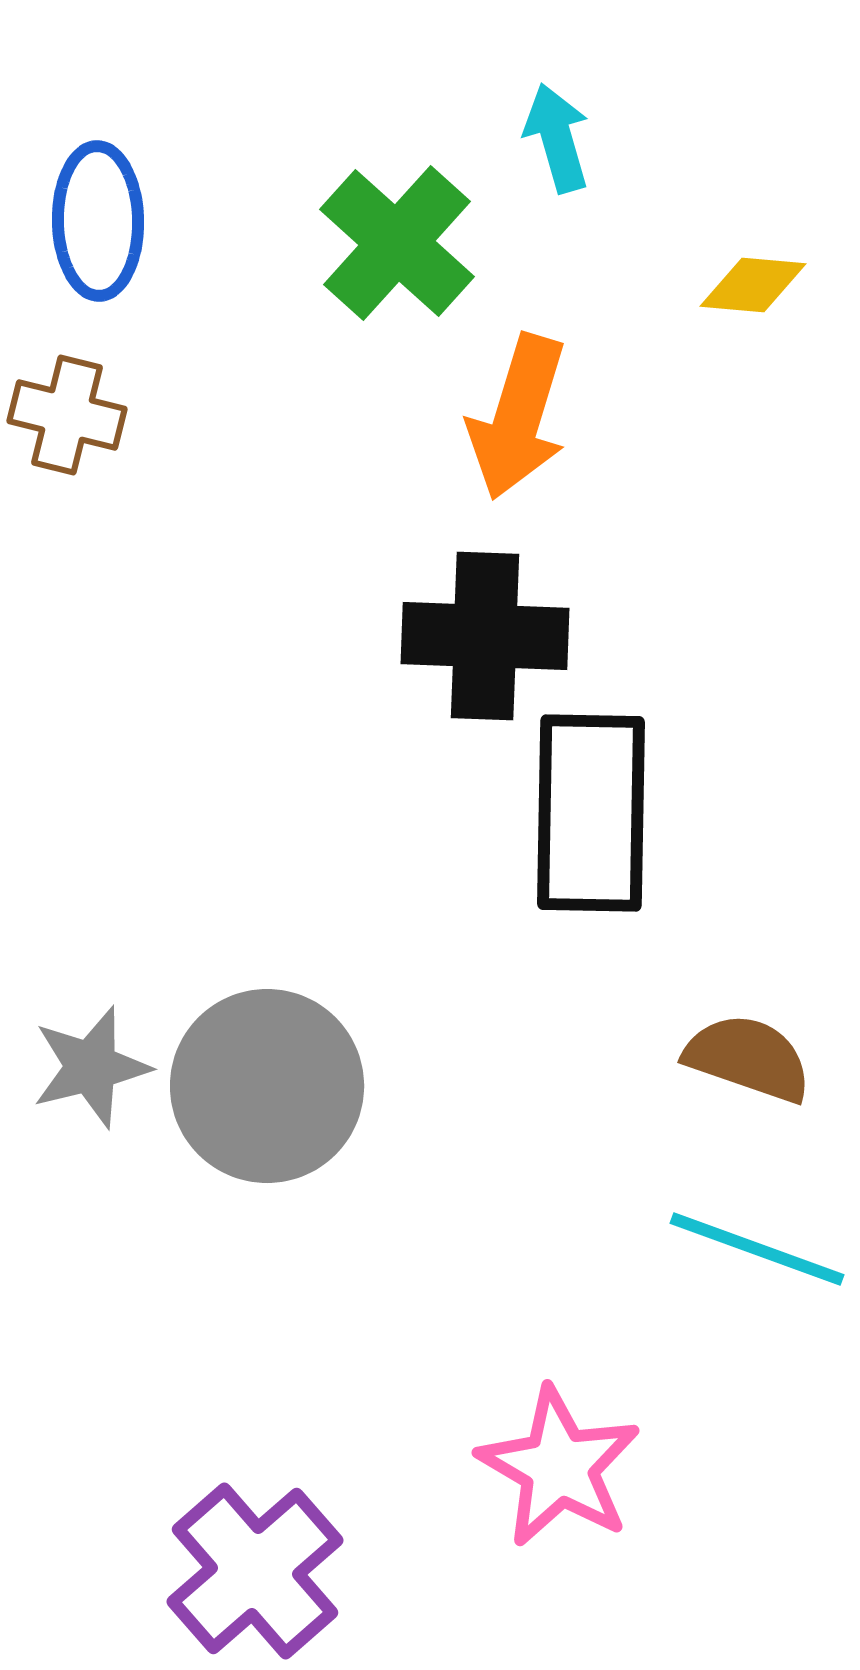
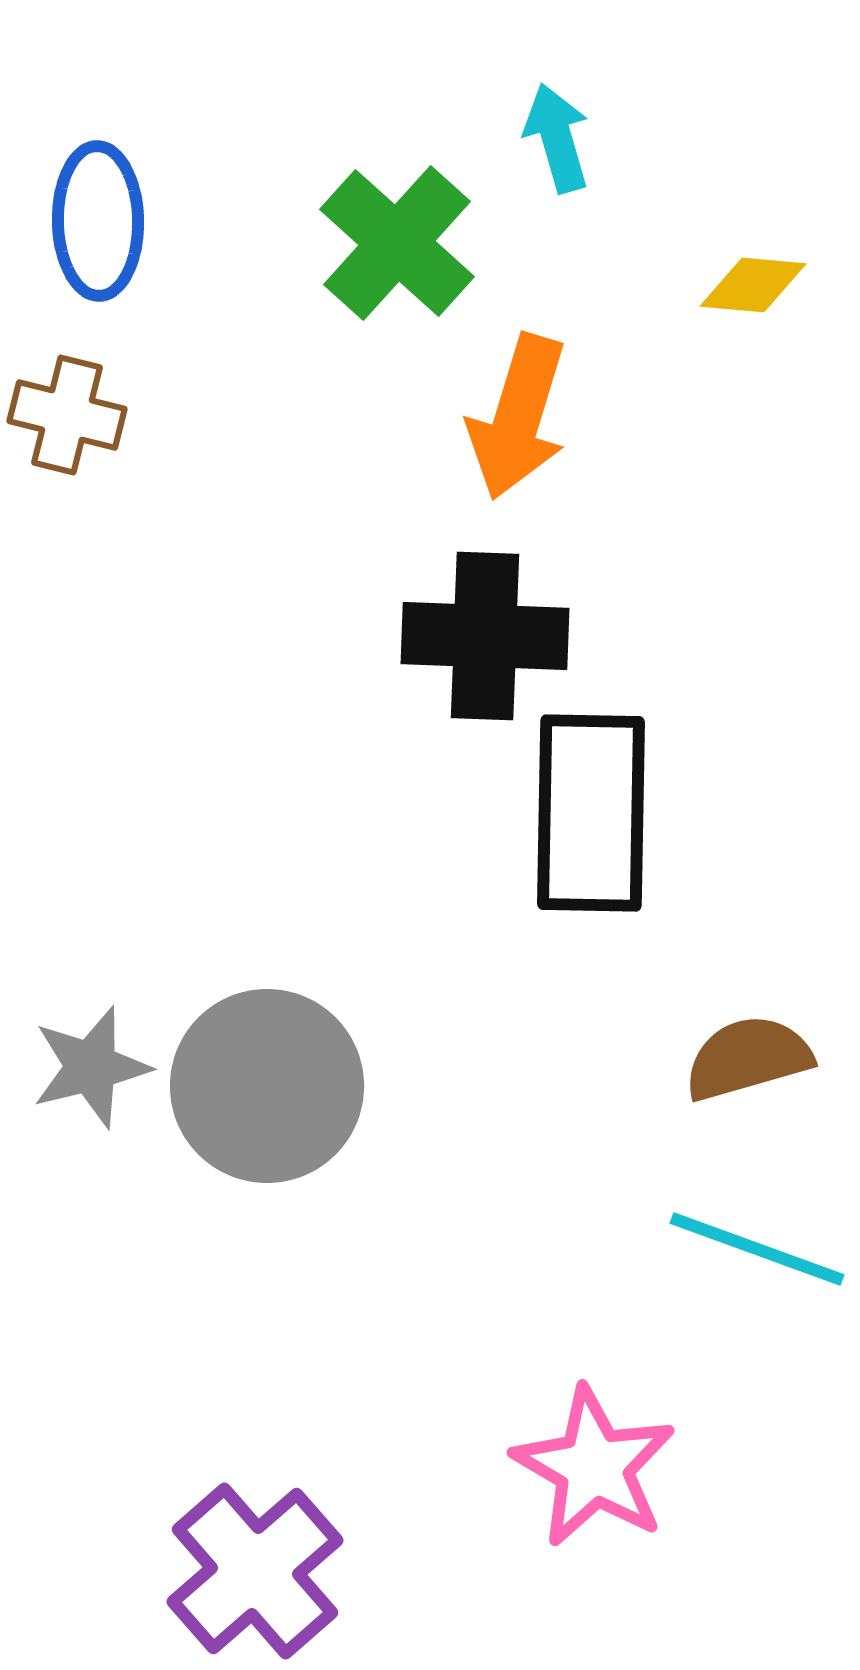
brown semicircle: rotated 35 degrees counterclockwise
pink star: moved 35 px right
